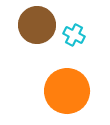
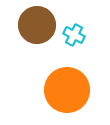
orange circle: moved 1 px up
